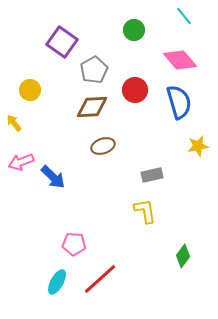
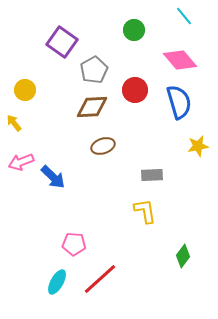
yellow circle: moved 5 px left
gray rectangle: rotated 10 degrees clockwise
